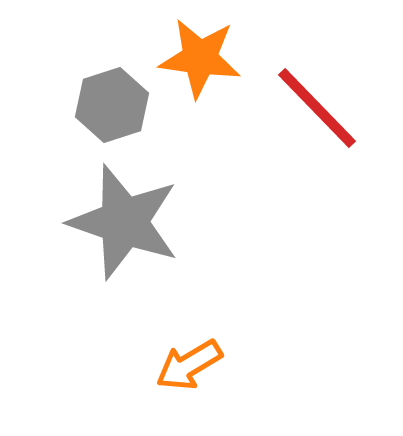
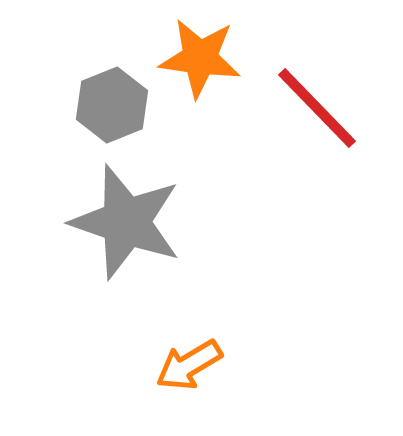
gray hexagon: rotated 4 degrees counterclockwise
gray star: moved 2 px right
